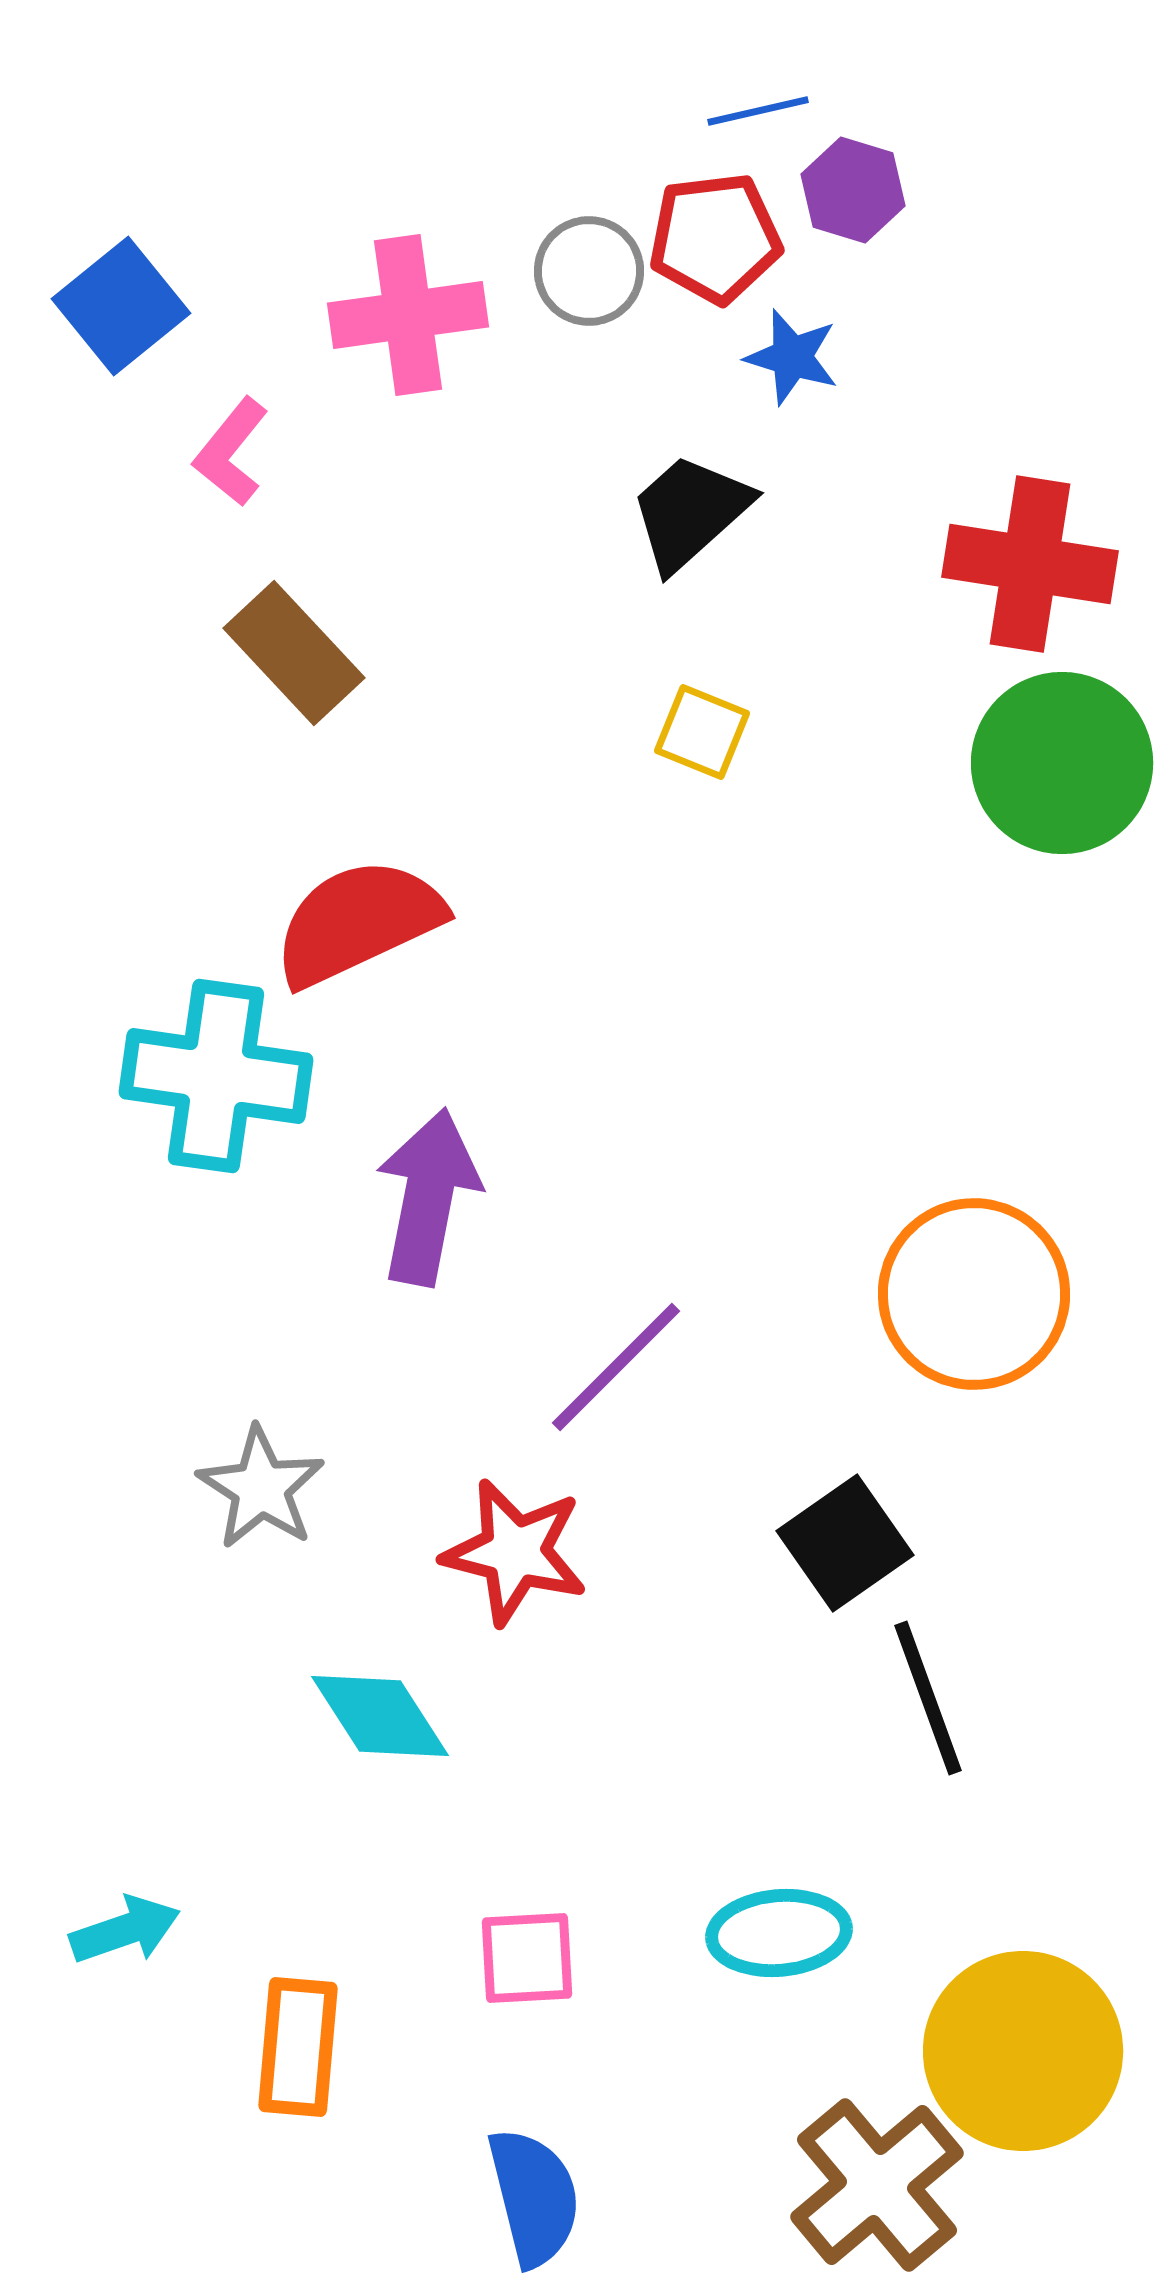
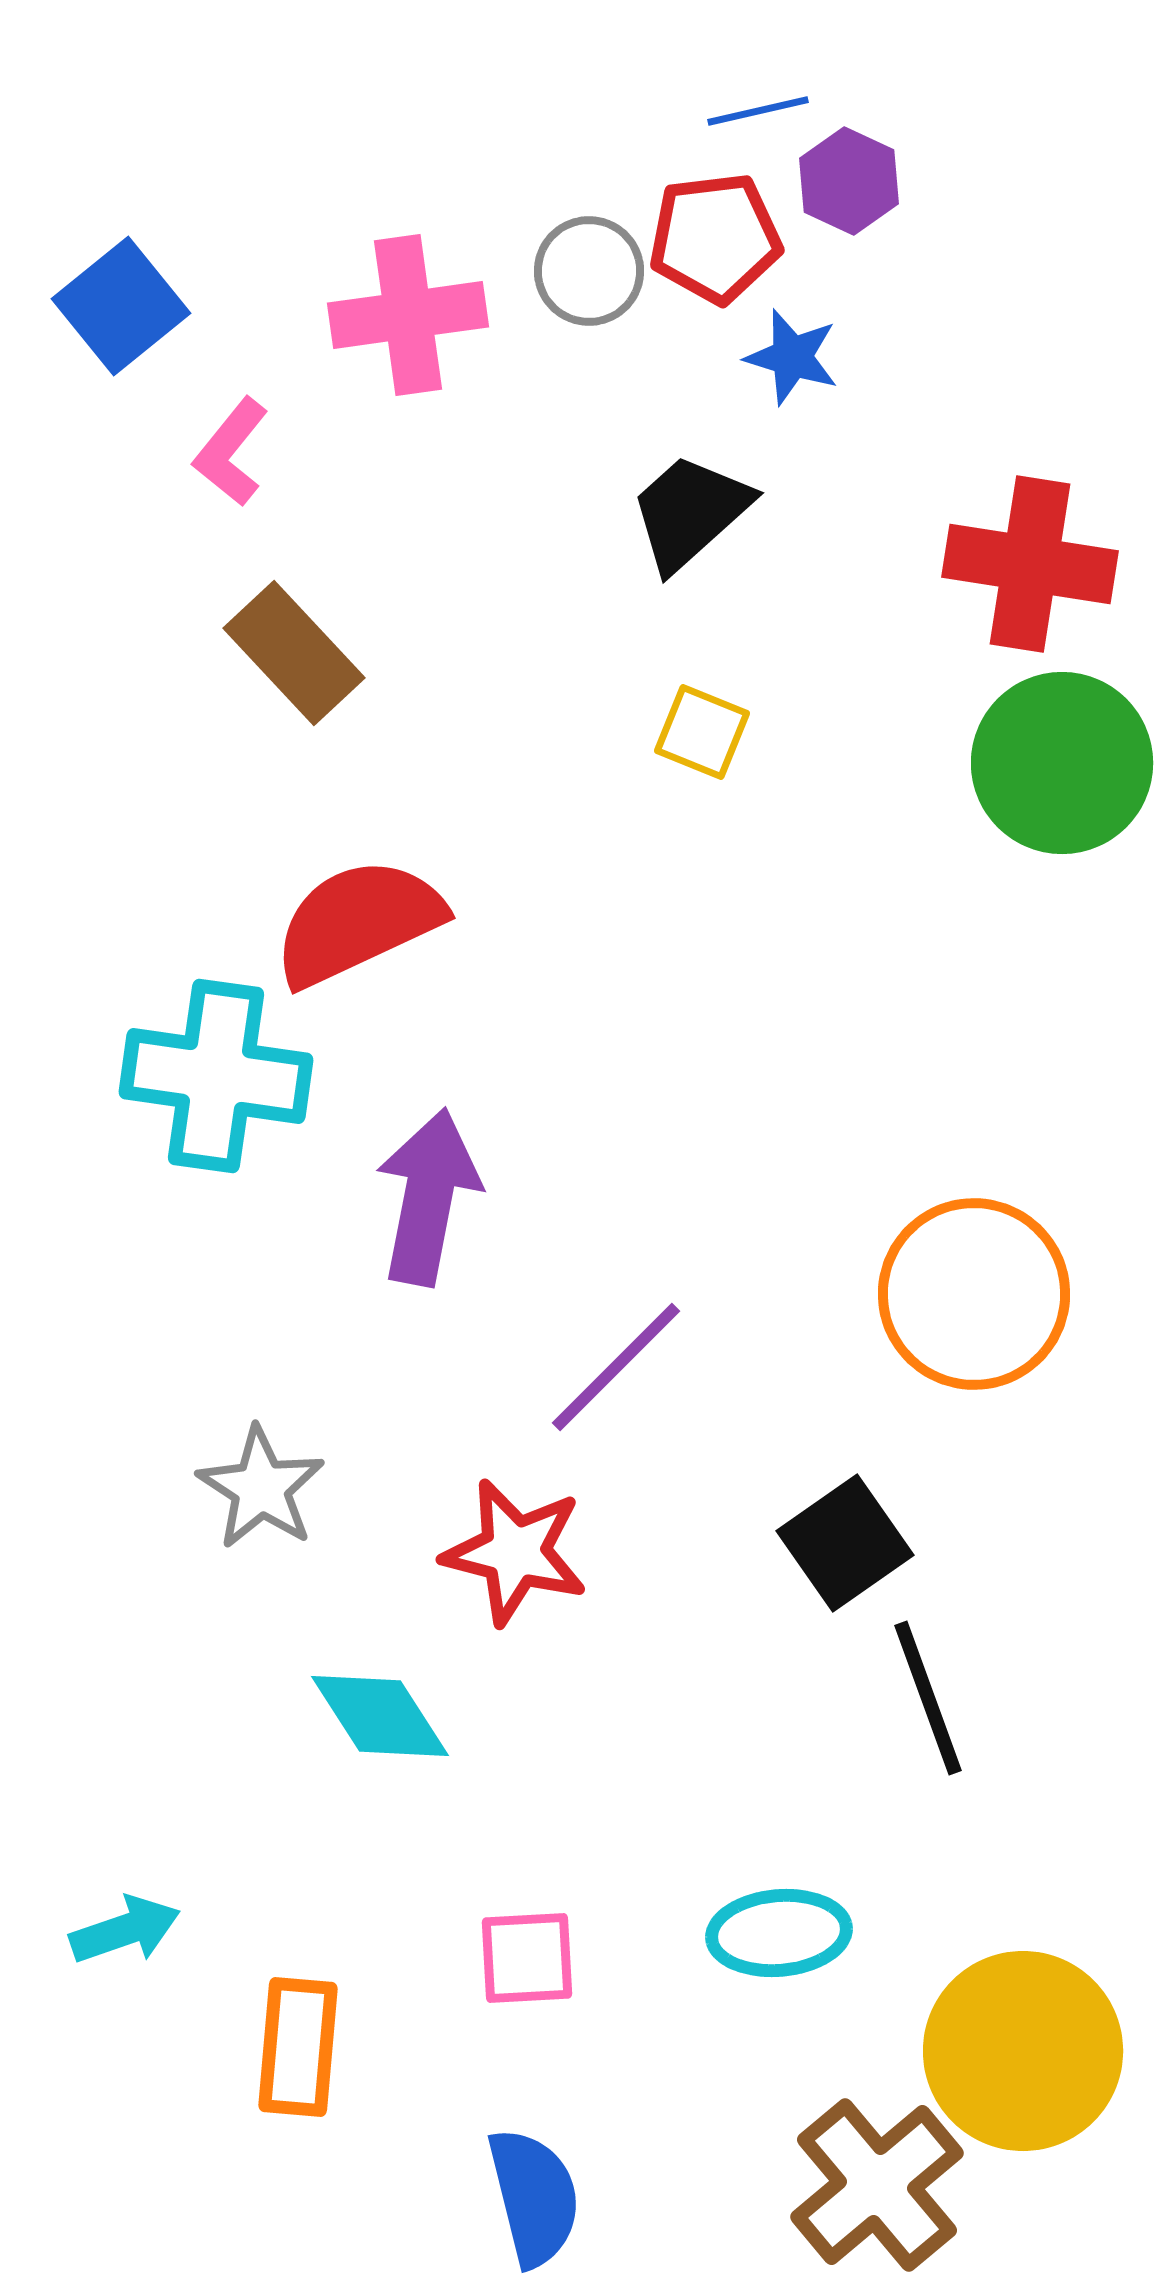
purple hexagon: moved 4 px left, 9 px up; rotated 8 degrees clockwise
